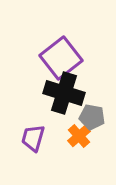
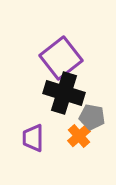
purple trapezoid: rotated 16 degrees counterclockwise
